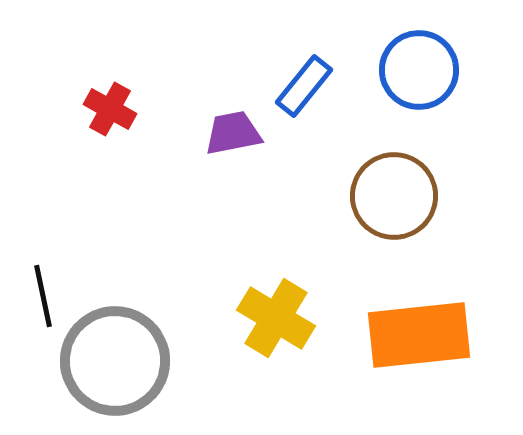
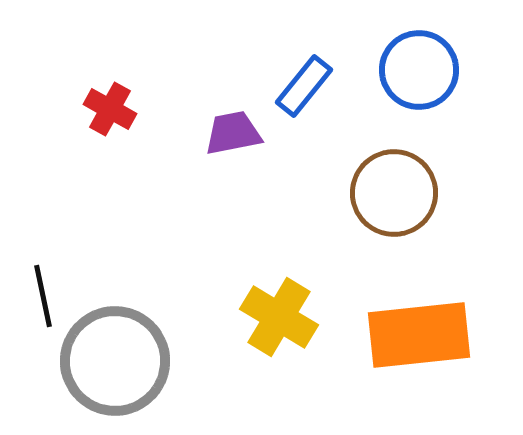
brown circle: moved 3 px up
yellow cross: moved 3 px right, 1 px up
